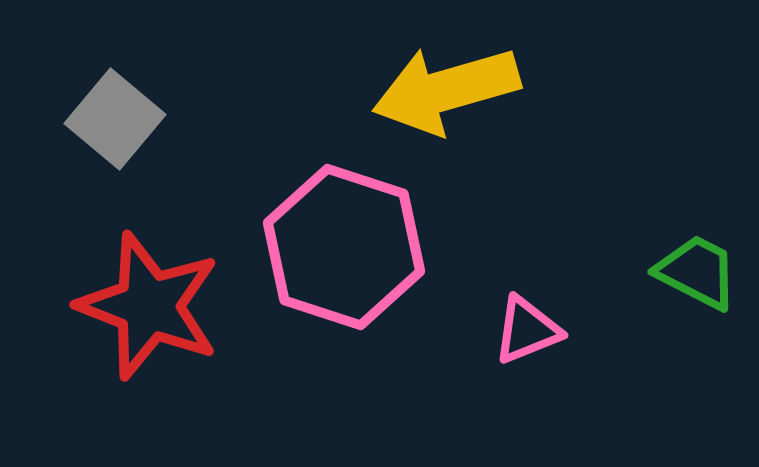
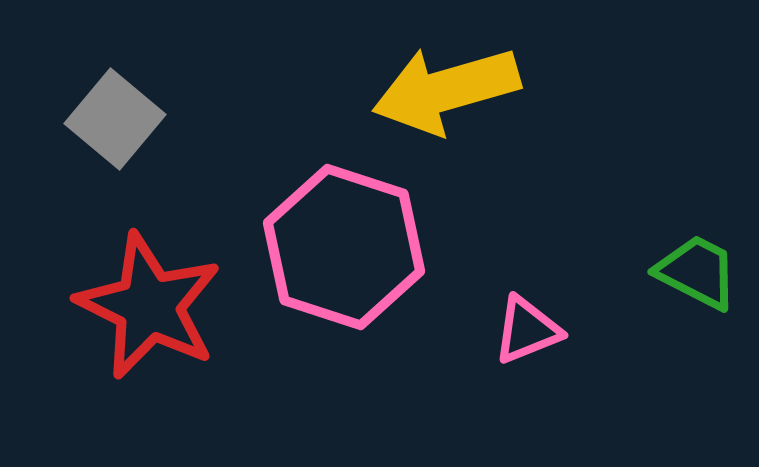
red star: rotated 5 degrees clockwise
